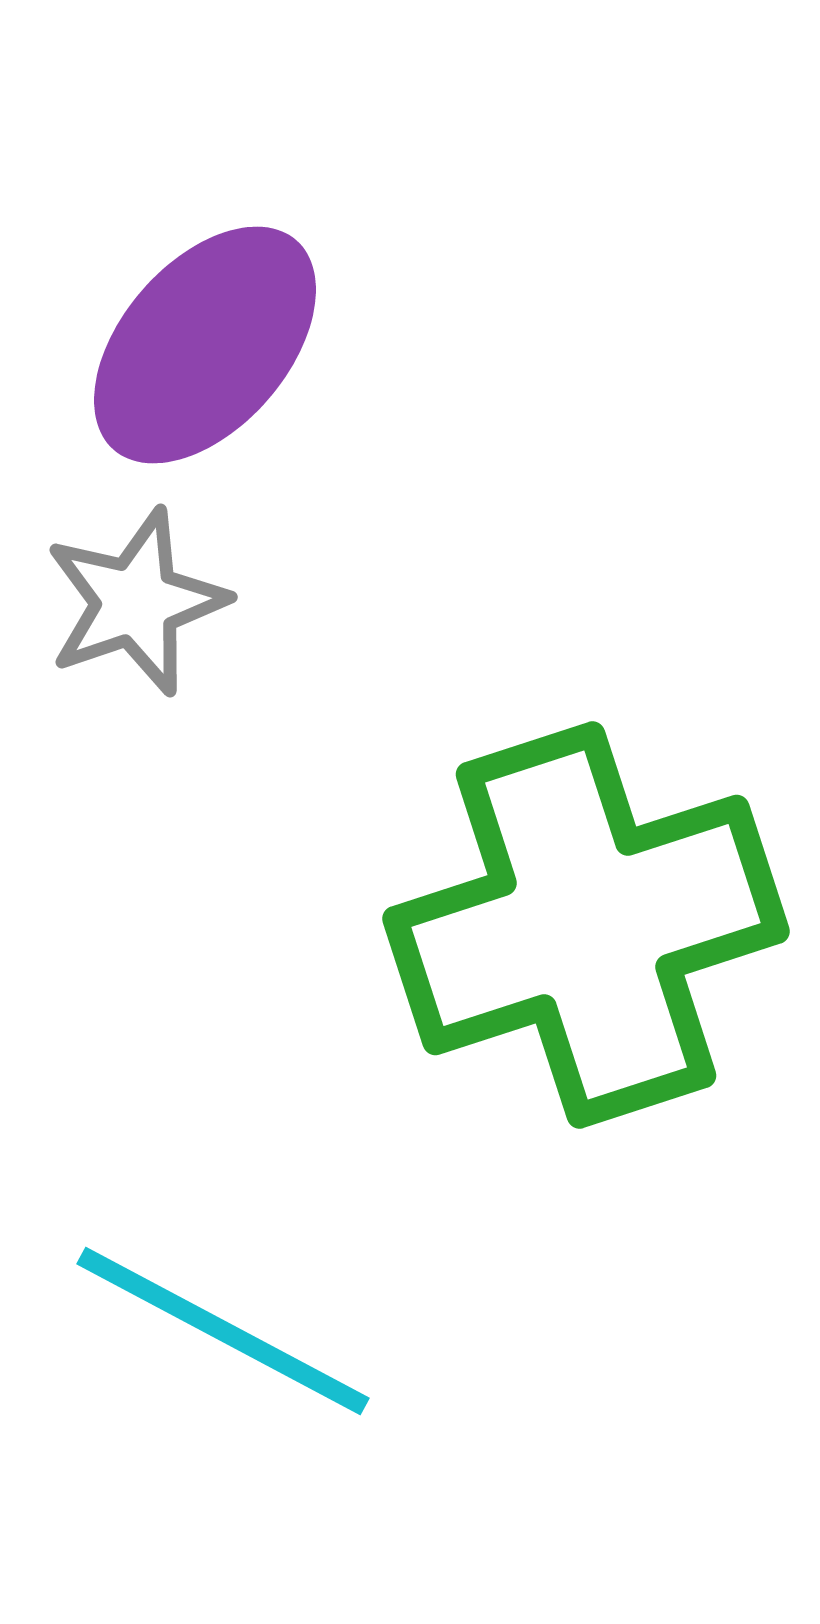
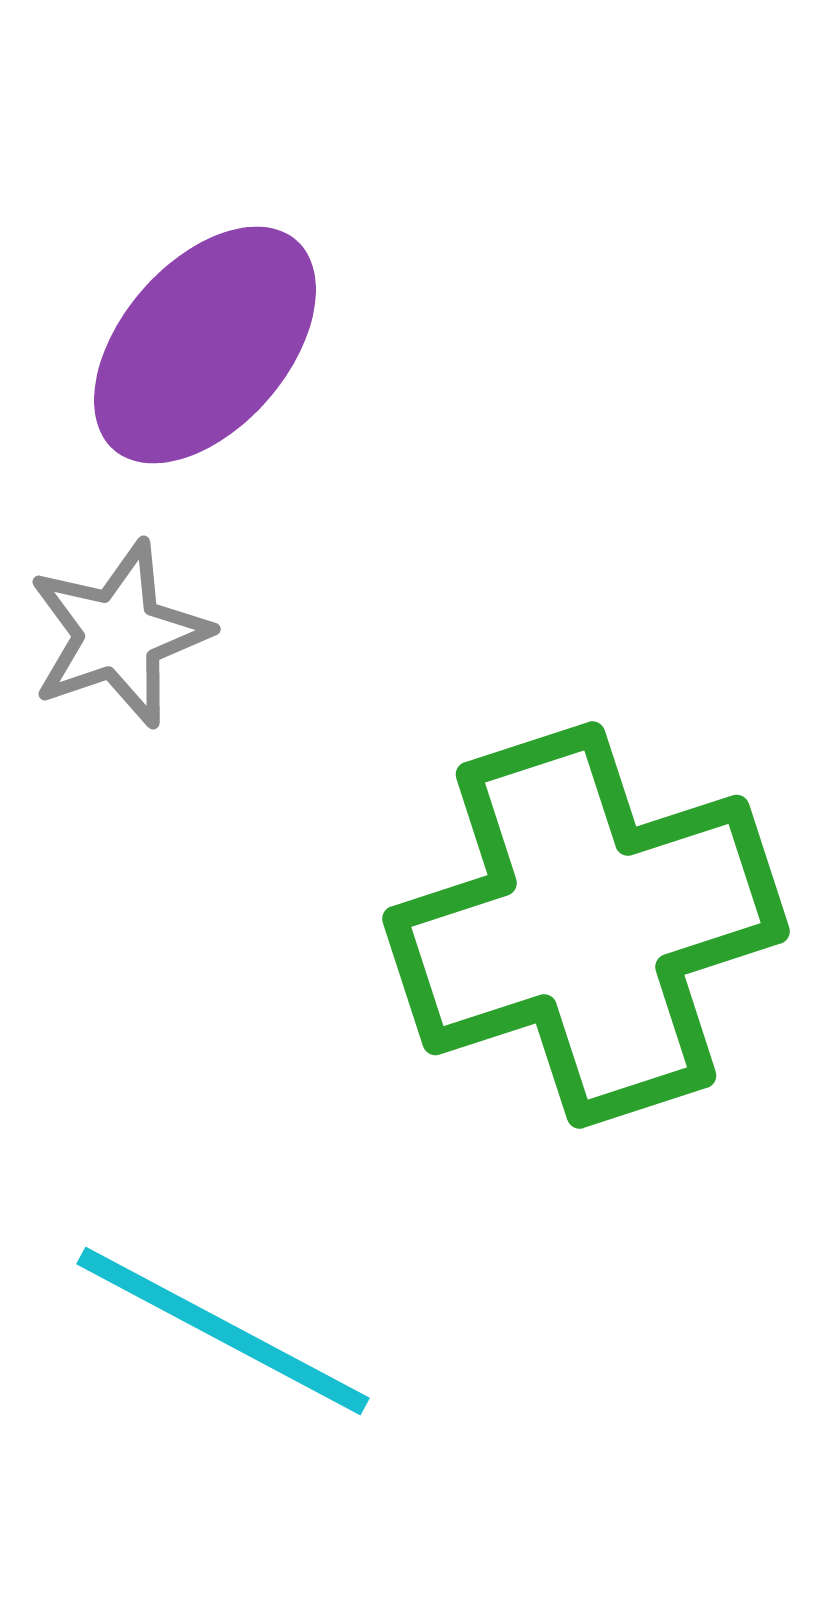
gray star: moved 17 px left, 32 px down
